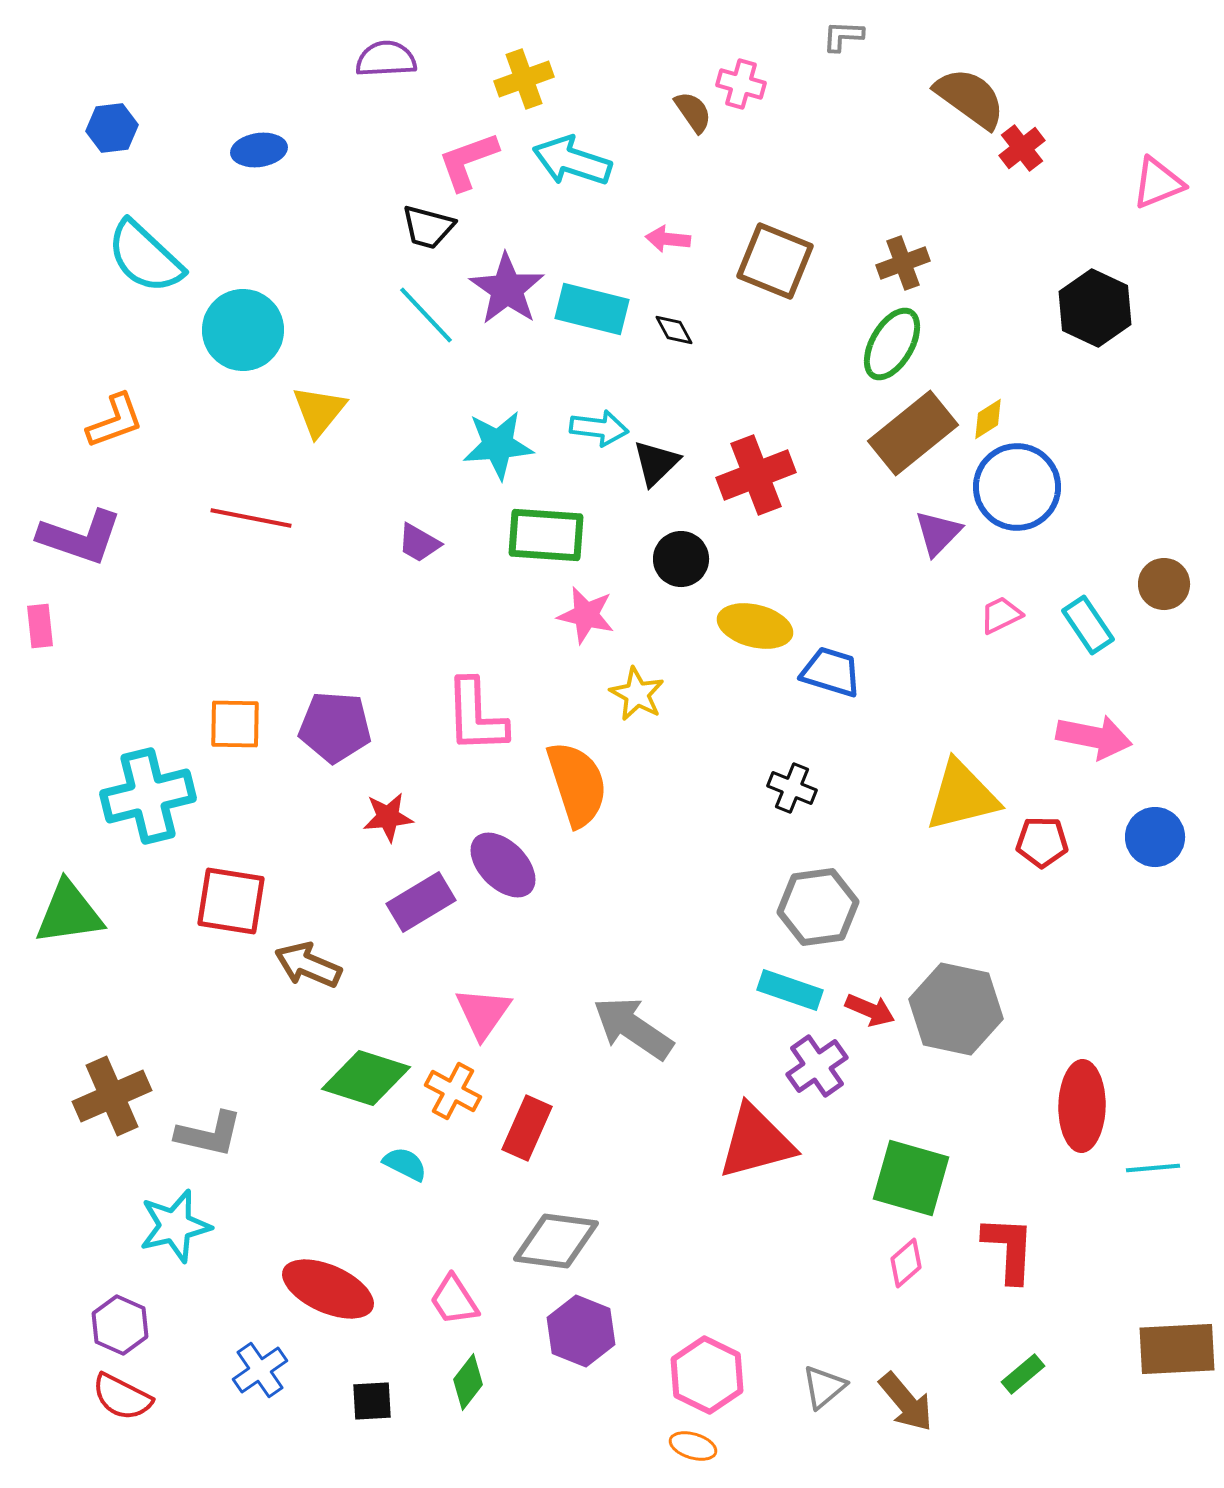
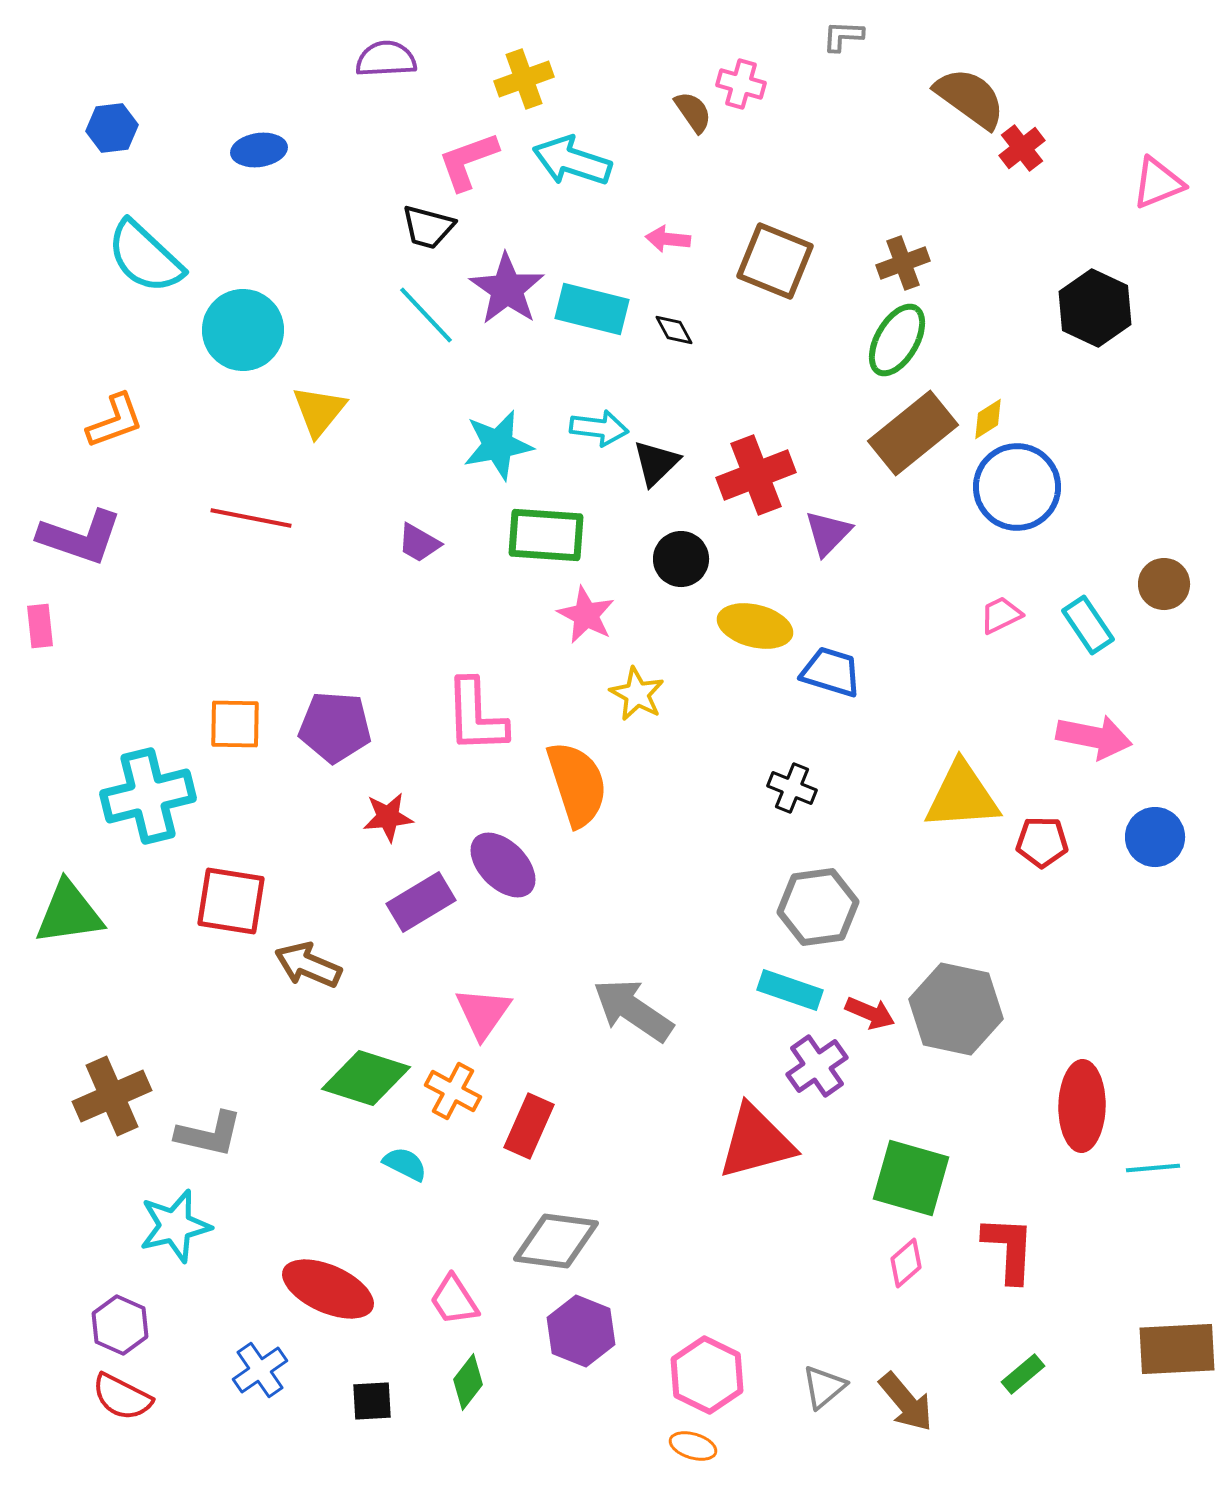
green ellipse at (892, 344): moved 5 px right, 4 px up
cyan star at (498, 445): rotated 6 degrees counterclockwise
purple triangle at (938, 533): moved 110 px left
pink star at (586, 615): rotated 14 degrees clockwise
yellow triangle at (962, 796): rotated 10 degrees clockwise
red arrow at (870, 1010): moved 3 px down
gray arrow at (633, 1028): moved 18 px up
red rectangle at (527, 1128): moved 2 px right, 2 px up
